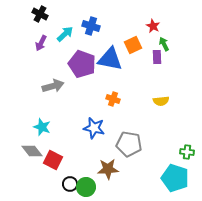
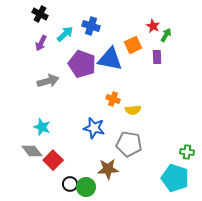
green arrow: moved 2 px right, 9 px up; rotated 56 degrees clockwise
gray arrow: moved 5 px left, 5 px up
yellow semicircle: moved 28 px left, 9 px down
red square: rotated 18 degrees clockwise
